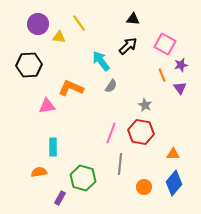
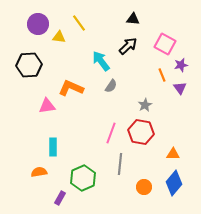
gray star: rotated 16 degrees clockwise
green hexagon: rotated 20 degrees clockwise
